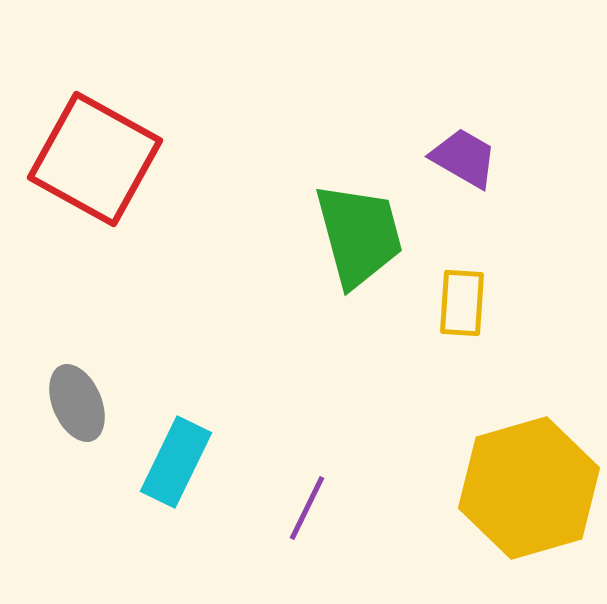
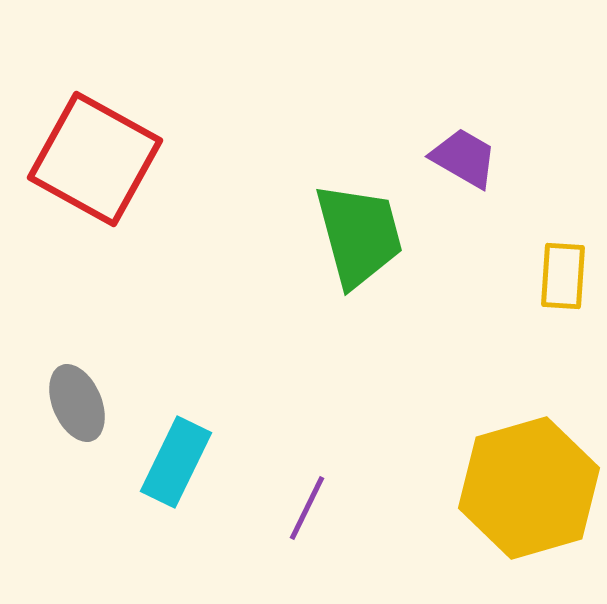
yellow rectangle: moved 101 px right, 27 px up
